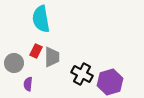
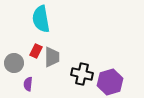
black cross: rotated 15 degrees counterclockwise
